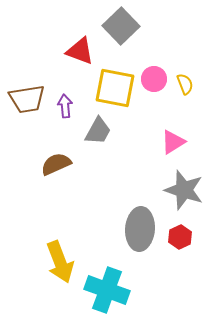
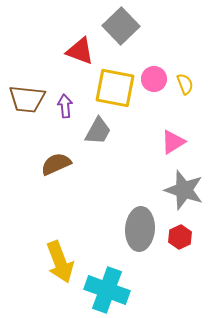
brown trapezoid: rotated 15 degrees clockwise
